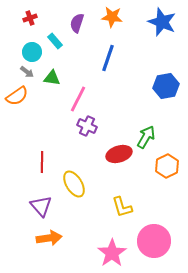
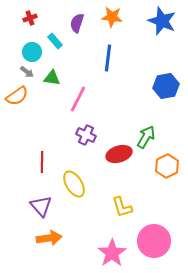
blue star: moved 1 px up
blue line: rotated 12 degrees counterclockwise
purple cross: moved 1 px left, 9 px down
